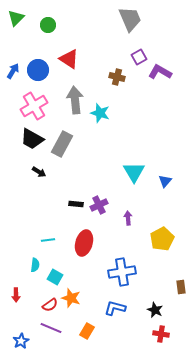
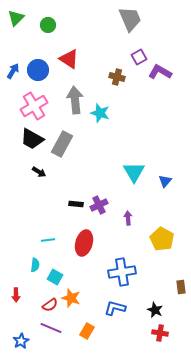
yellow pentagon: rotated 15 degrees counterclockwise
red cross: moved 1 px left, 1 px up
